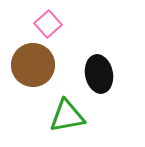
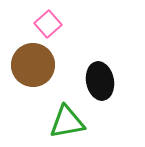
black ellipse: moved 1 px right, 7 px down
green triangle: moved 6 px down
